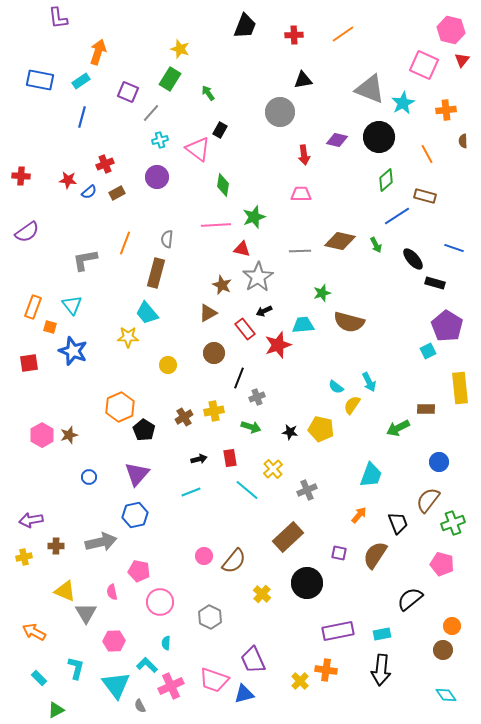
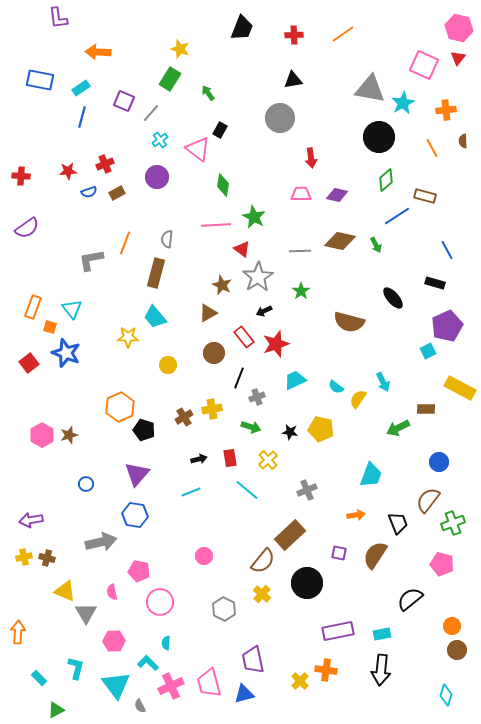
black trapezoid at (245, 26): moved 3 px left, 2 px down
pink hexagon at (451, 30): moved 8 px right, 2 px up
orange arrow at (98, 52): rotated 105 degrees counterclockwise
red triangle at (462, 60): moved 4 px left, 2 px up
black triangle at (303, 80): moved 10 px left
cyan rectangle at (81, 81): moved 7 px down
gray triangle at (370, 89): rotated 12 degrees counterclockwise
purple square at (128, 92): moved 4 px left, 9 px down
gray circle at (280, 112): moved 6 px down
cyan cross at (160, 140): rotated 21 degrees counterclockwise
purple diamond at (337, 140): moved 55 px down
orange line at (427, 154): moved 5 px right, 6 px up
red arrow at (304, 155): moved 7 px right, 3 px down
red star at (68, 180): moved 9 px up; rotated 12 degrees counterclockwise
blue semicircle at (89, 192): rotated 21 degrees clockwise
green star at (254, 217): rotated 25 degrees counterclockwise
purple semicircle at (27, 232): moved 4 px up
blue line at (454, 248): moved 7 px left, 2 px down; rotated 42 degrees clockwise
red triangle at (242, 249): rotated 24 degrees clockwise
black ellipse at (413, 259): moved 20 px left, 39 px down
gray L-shape at (85, 260): moved 6 px right
green star at (322, 293): moved 21 px left, 2 px up; rotated 18 degrees counterclockwise
cyan triangle at (72, 305): moved 4 px down
cyan trapezoid at (147, 313): moved 8 px right, 4 px down
cyan trapezoid at (303, 325): moved 8 px left, 55 px down; rotated 20 degrees counterclockwise
purple pentagon at (447, 326): rotated 16 degrees clockwise
red rectangle at (245, 329): moved 1 px left, 8 px down
red star at (278, 345): moved 2 px left, 1 px up
blue star at (73, 351): moved 7 px left, 2 px down
red square at (29, 363): rotated 30 degrees counterclockwise
cyan arrow at (369, 382): moved 14 px right
yellow rectangle at (460, 388): rotated 56 degrees counterclockwise
yellow semicircle at (352, 405): moved 6 px right, 6 px up
yellow cross at (214, 411): moved 2 px left, 2 px up
black pentagon at (144, 430): rotated 15 degrees counterclockwise
yellow cross at (273, 469): moved 5 px left, 9 px up
blue circle at (89, 477): moved 3 px left, 7 px down
blue hexagon at (135, 515): rotated 20 degrees clockwise
orange arrow at (359, 515): moved 3 px left; rotated 42 degrees clockwise
brown rectangle at (288, 537): moved 2 px right, 2 px up
brown cross at (56, 546): moved 9 px left, 12 px down; rotated 14 degrees clockwise
brown semicircle at (234, 561): moved 29 px right
gray hexagon at (210, 617): moved 14 px right, 8 px up
orange arrow at (34, 632): moved 16 px left; rotated 65 degrees clockwise
brown circle at (443, 650): moved 14 px right
purple trapezoid at (253, 660): rotated 12 degrees clockwise
cyan L-shape at (147, 665): moved 1 px right, 2 px up
pink trapezoid at (214, 680): moved 5 px left, 3 px down; rotated 56 degrees clockwise
cyan diamond at (446, 695): rotated 50 degrees clockwise
